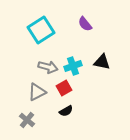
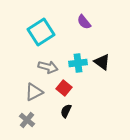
purple semicircle: moved 1 px left, 2 px up
cyan square: moved 2 px down
black triangle: rotated 24 degrees clockwise
cyan cross: moved 5 px right, 3 px up; rotated 12 degrees clockwise
red square: rotated 21 degrees counterclockwise
gray triangle: moved 3 px left
black semicircle: rotated 144 degrees clockwise
